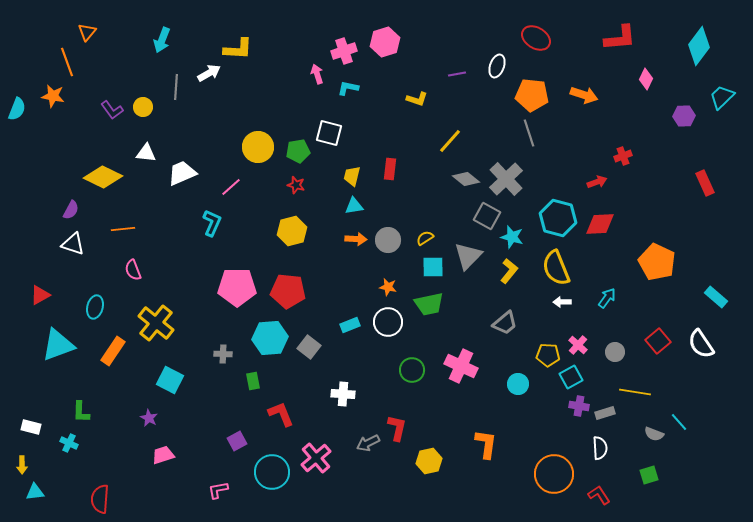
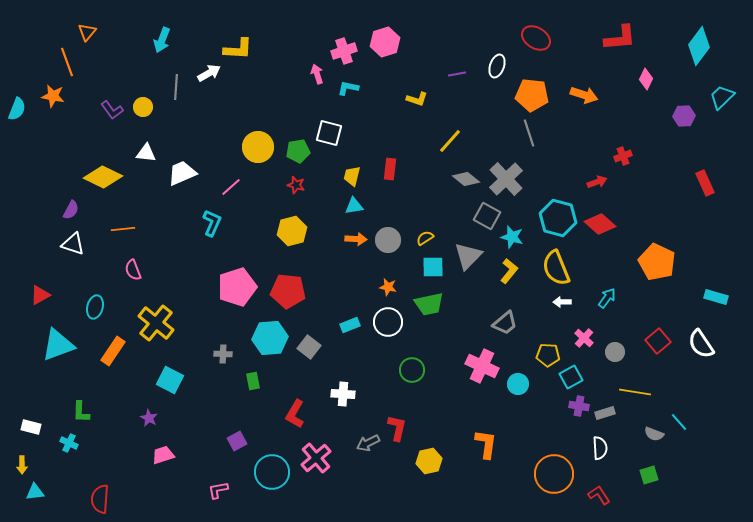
red diamond at (600, 224): rotated 44 degrees clockwise
pink pentagon at (237, 287): rotated 18 degrees counterclockwise
cyan rectangle at (716, 297): rotated 25 degrees counterclockwise
pink cross at (578, 345): moved 6 px right, 7 px up
pink cross at (461, 366): moved 21 px right
red L-shape at (281, 414): moved 14 px right; rotated 128 degrees counterclockwise
